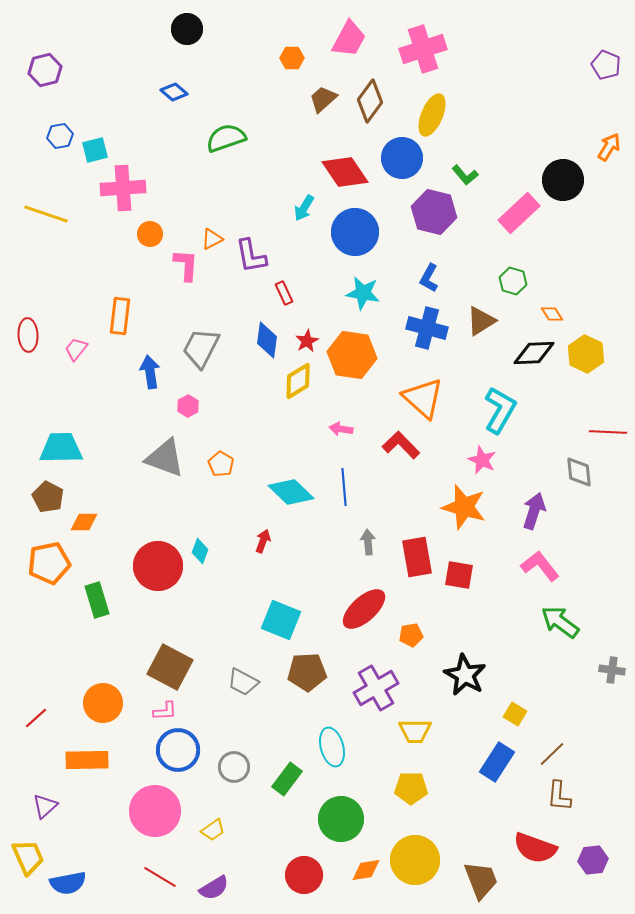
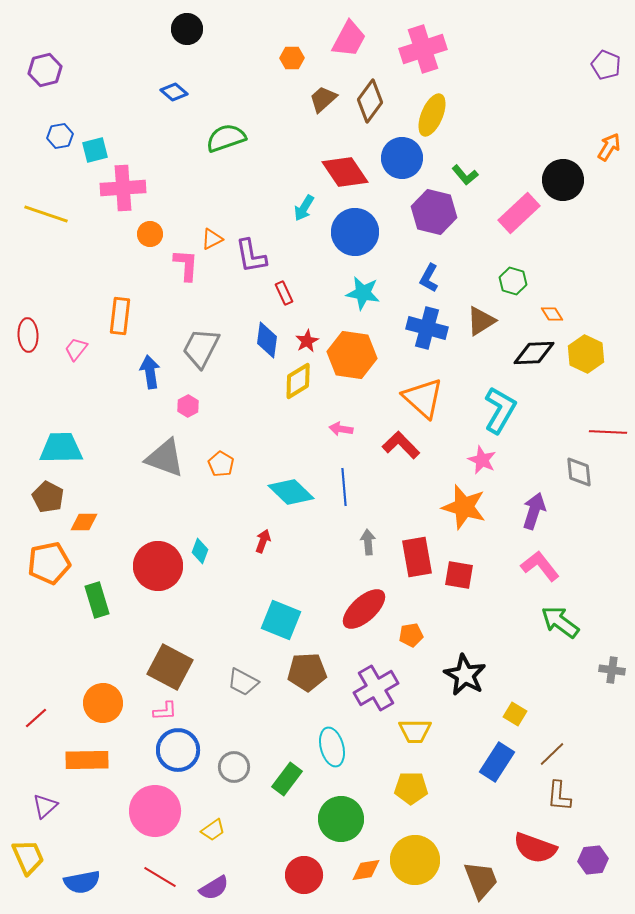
blue semicircle at (68, 883): moved 14 px right, 1 px up
